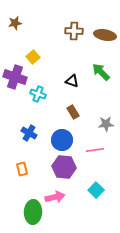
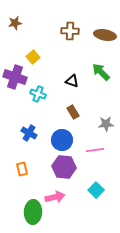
brown cross: moved 4 px left
